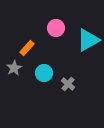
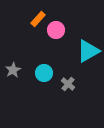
pink circle: moved 2 px down
cyan triangle: moved 11 px down
orange rectangle: moved 11 px right, 29 px up
gray star: moved 1 px left, 2 px down
